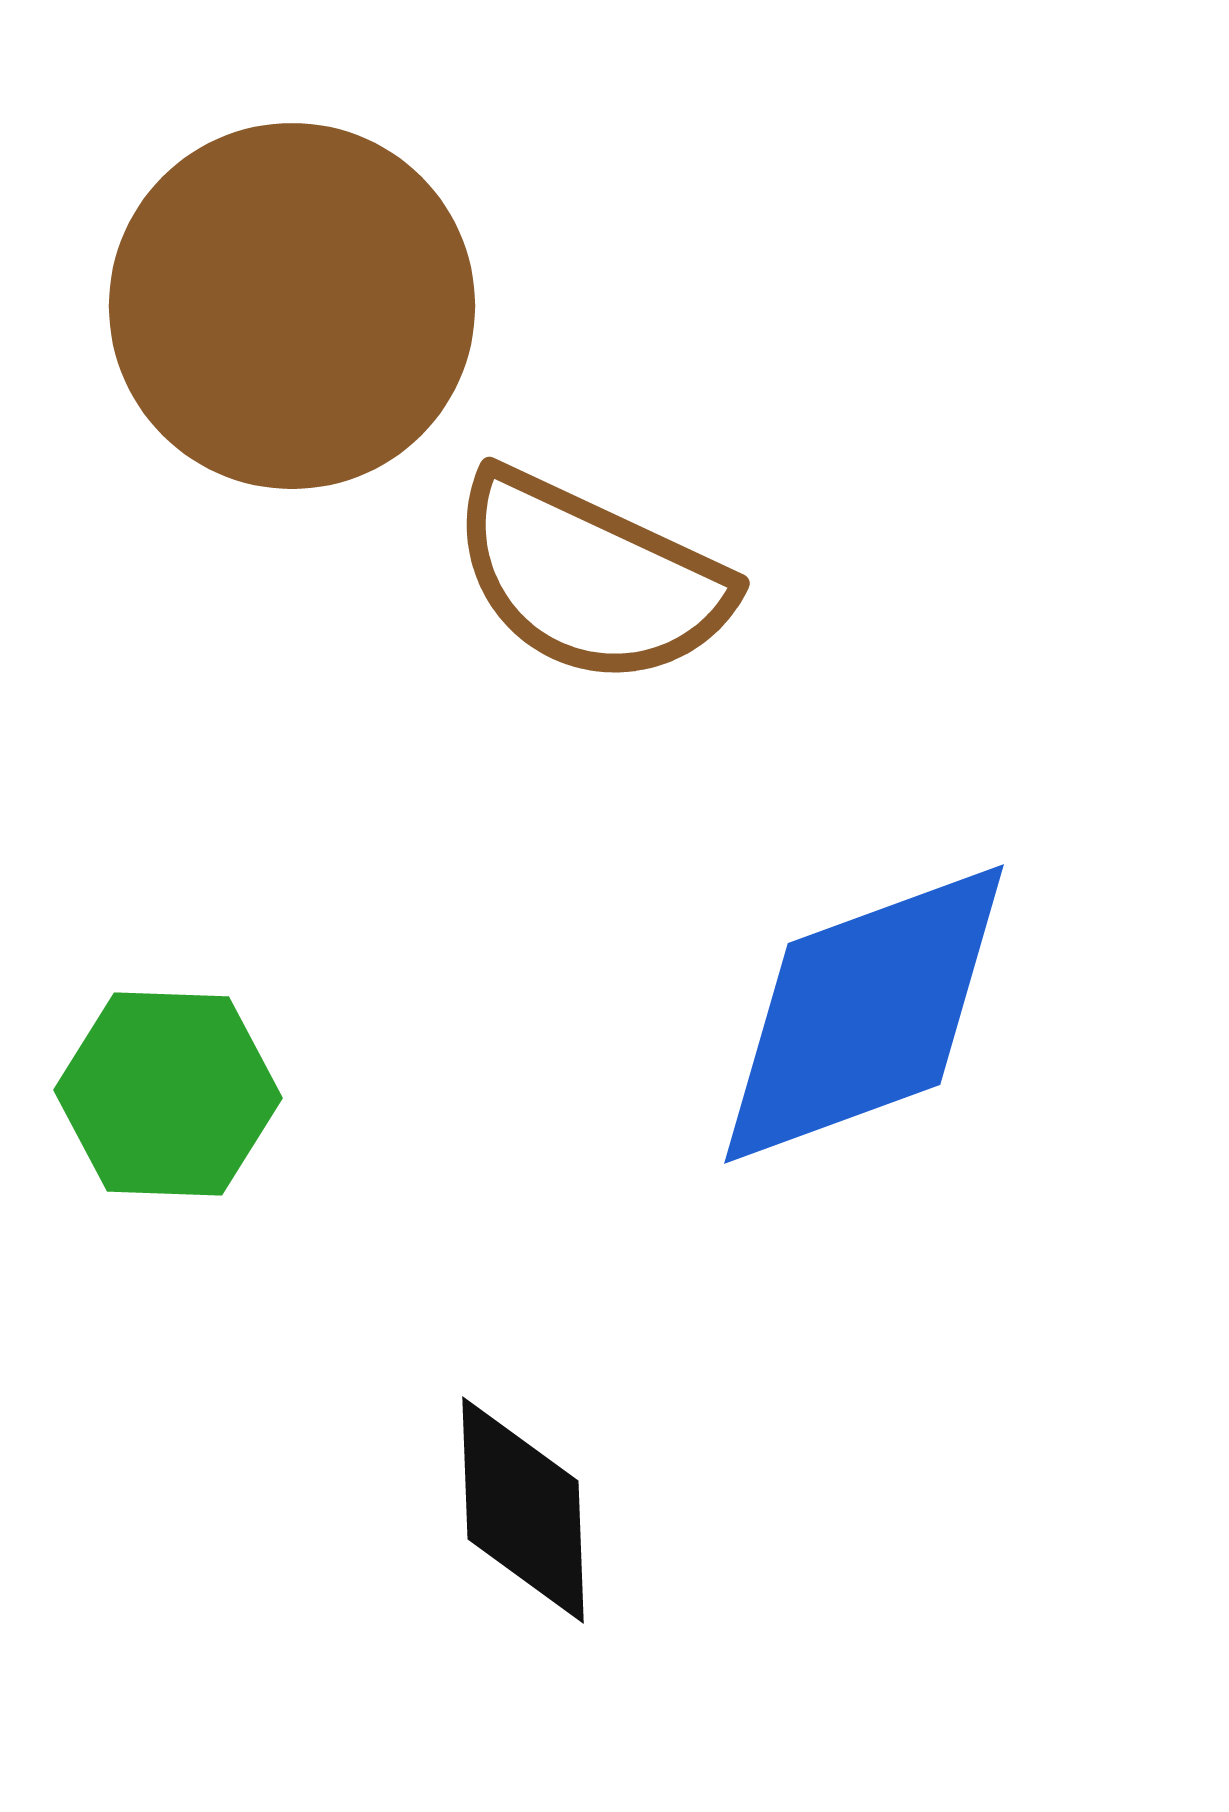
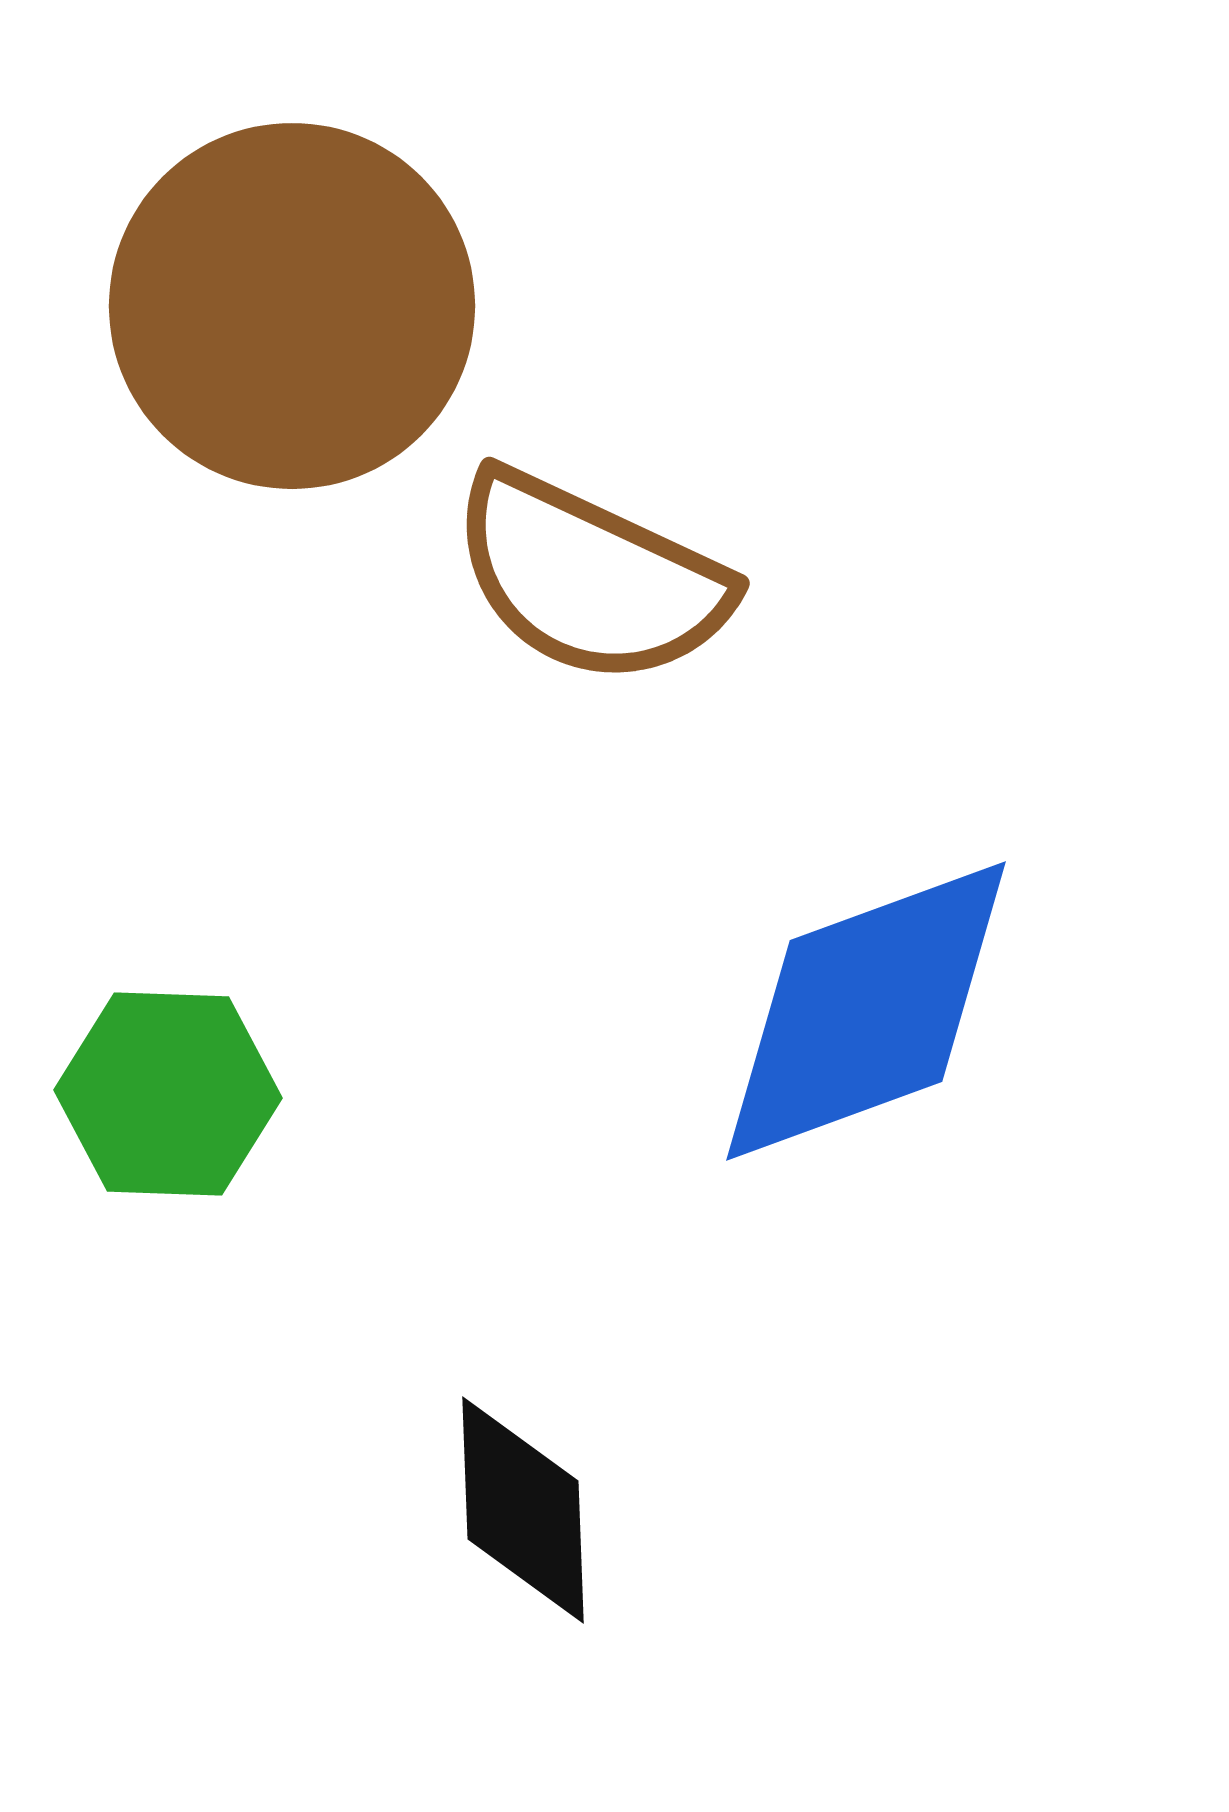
blue diamond: moved 2 px right, 3 px up
